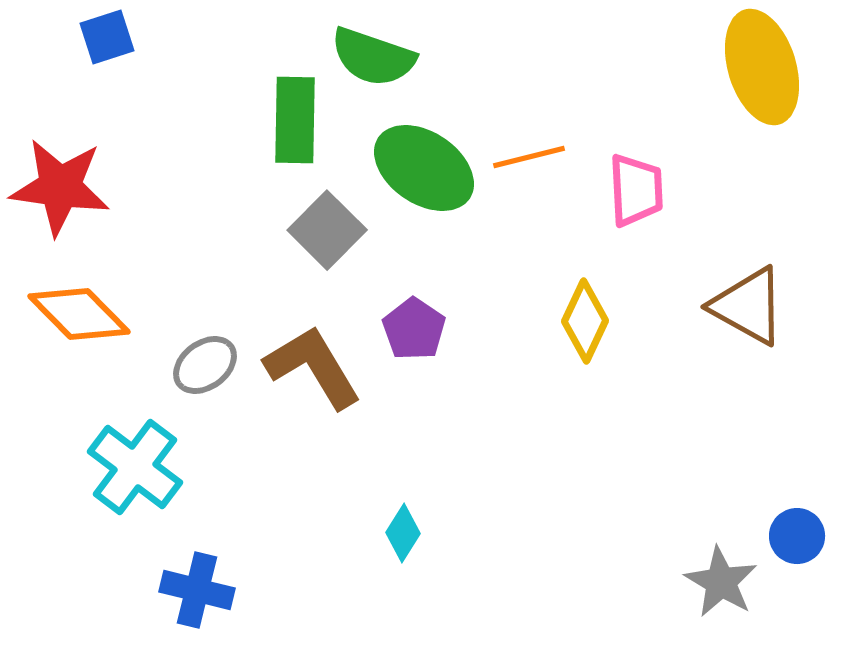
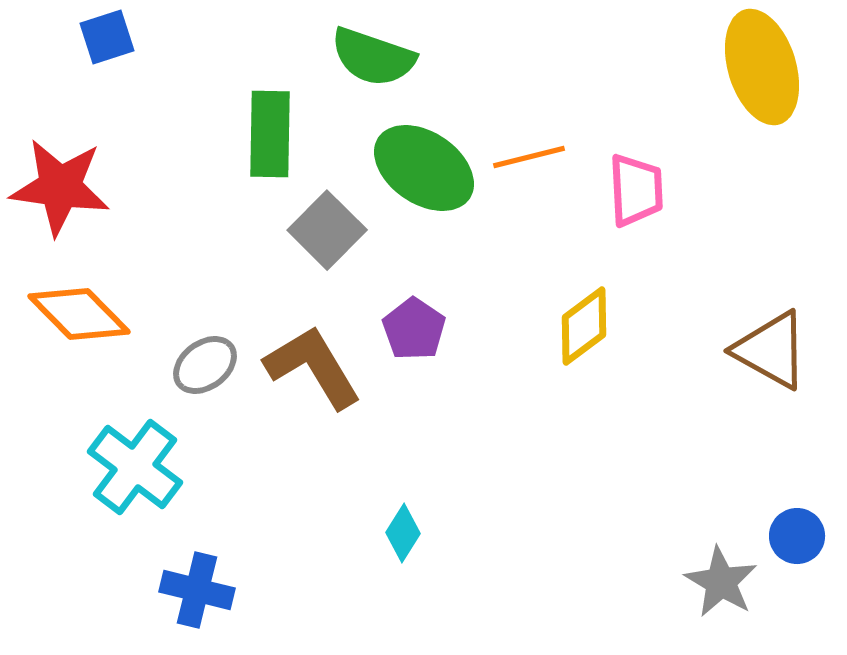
green rectangle: moved 25 px left, 14 px down
brown triangle: moved 23 px right, 44 px down
yellow diamond: moved 1 px left, 5 px down; rotated 28 degrees clockwise
